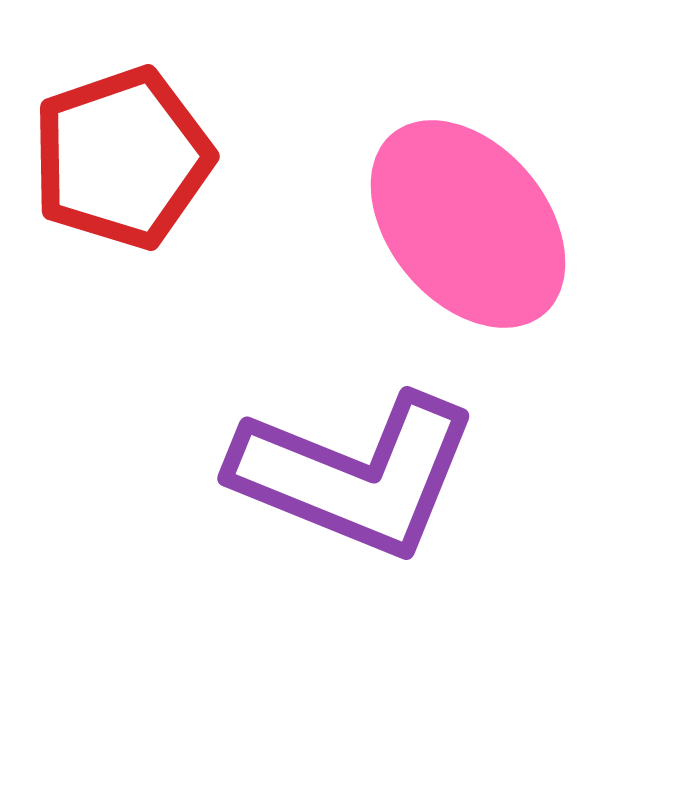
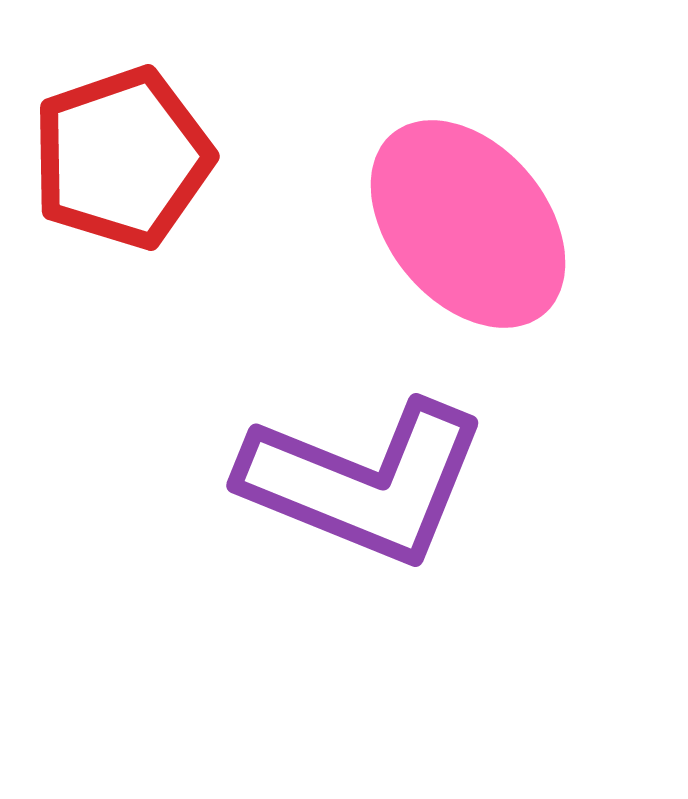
purple L-shape: moved 9 px right, 7 px down
